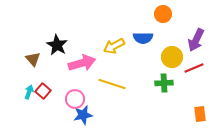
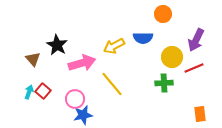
yellow line: rotated 32 degrees clockwise
